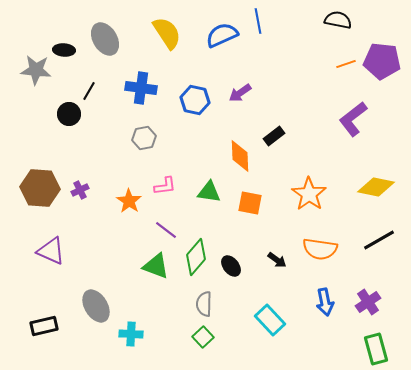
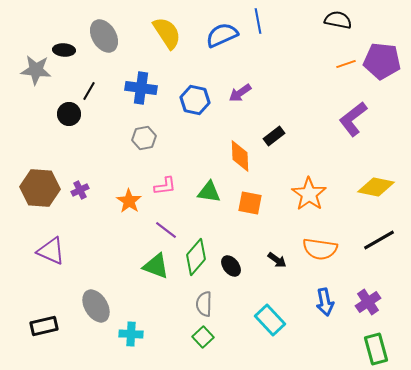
gray ellipse at (105, 39): moved 1 px left, 3 px up
